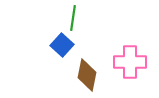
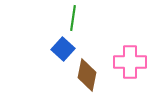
blue square: moved 1 px right, 4 px down
